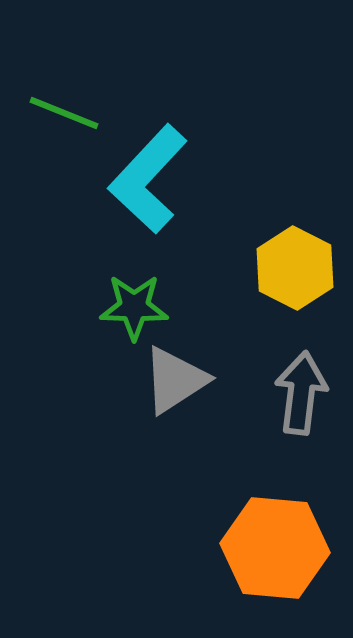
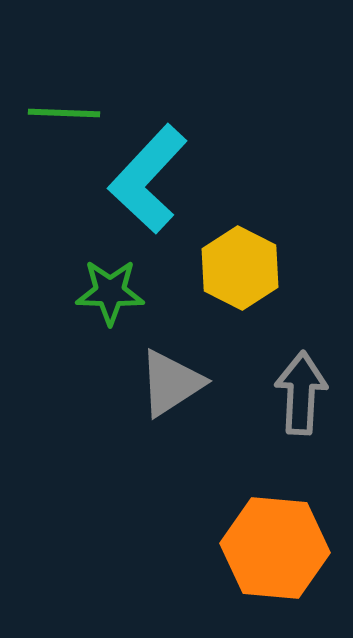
green line: rotated 20 degrees counterclockwise
yellow hexagon: moved 55 px left
green star: moved 24 px left, 15 px up
gray triangle: moved 4 px left, 3 px down
gray arrow: rotated 4 degrees counterclockwise
